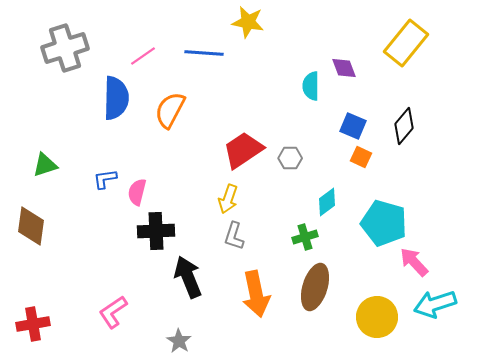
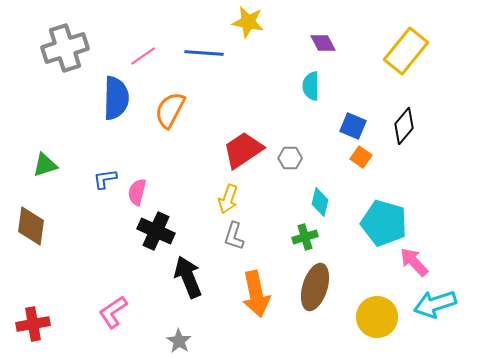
yellow rectangle: moved 8 px down
purple diamond: moved 21 px left, 25 px up; rotated 8 degrees counterclockwise
orange square: rotated 10 degrees clockwise
cyan diamond: moved 7 px left; rotated 40 degrees counterclockwise
black cross: rotated 27 degrees clockwise
